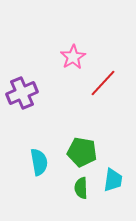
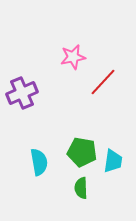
pink star: rotated 20 degrees clockwise
red line: moved 1 px up
cyan trapezoid: moved 19 px up
